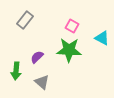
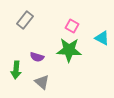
purple semicircle: rotated 120 degrees counterclockwise
green arrow: moved 1 px up
